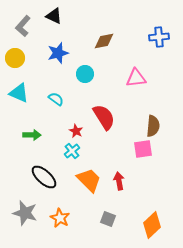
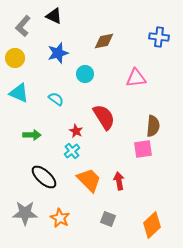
blue cross: rotated 12 degrees clockwise
gray star: rotated 15 degrees counterclockwise
